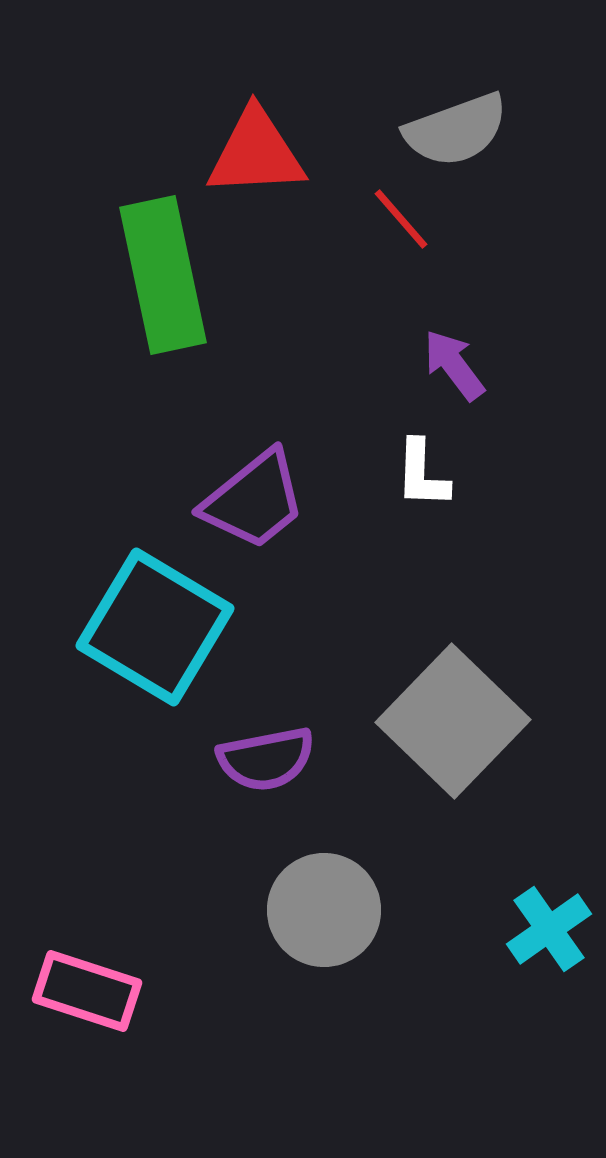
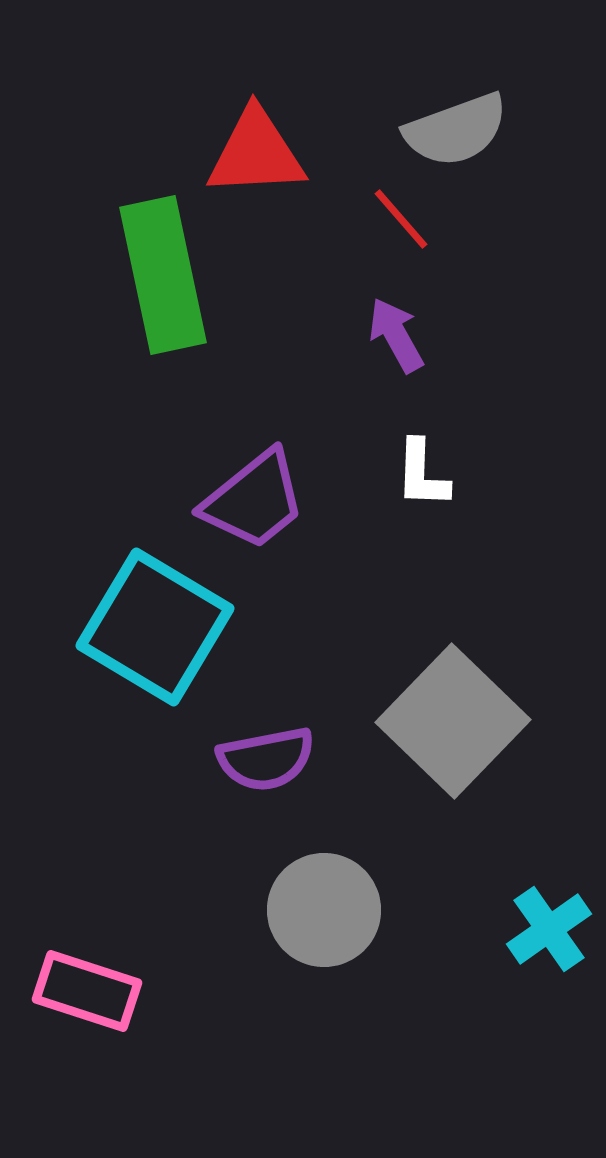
purple arrow: moved 58 px left, 30 px up; rotated 8 degrees clockwise
